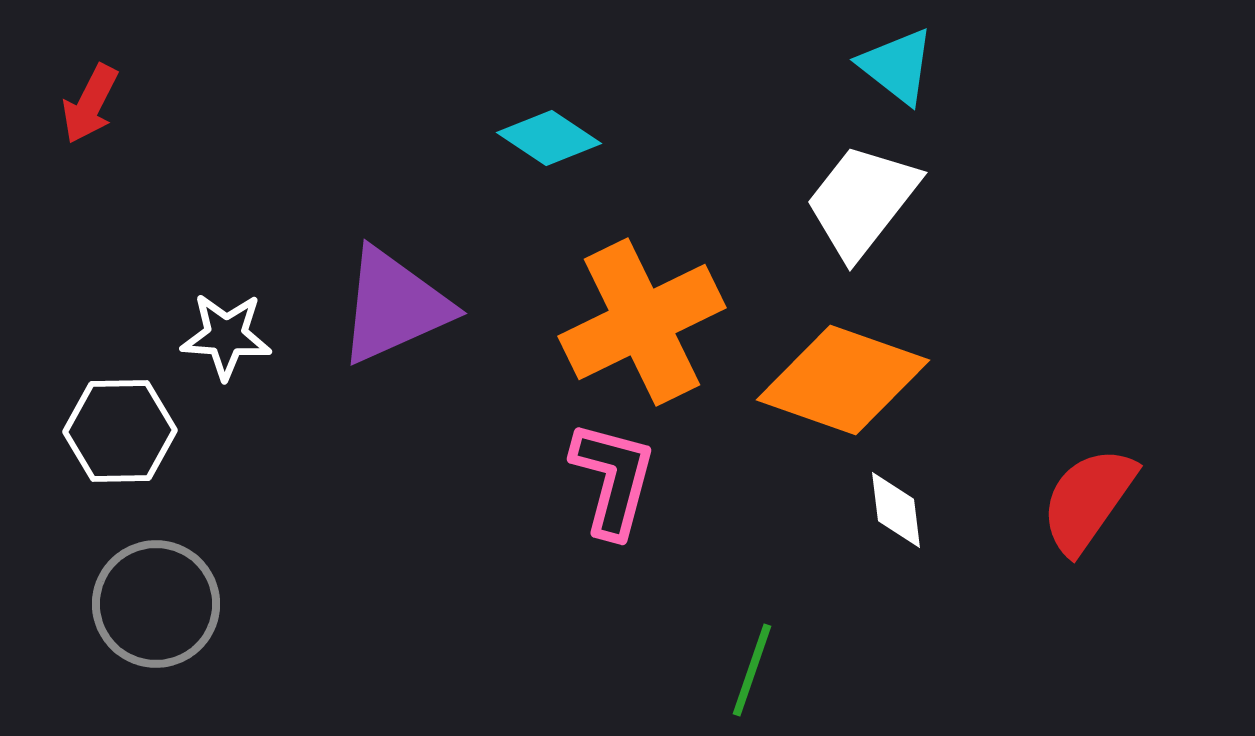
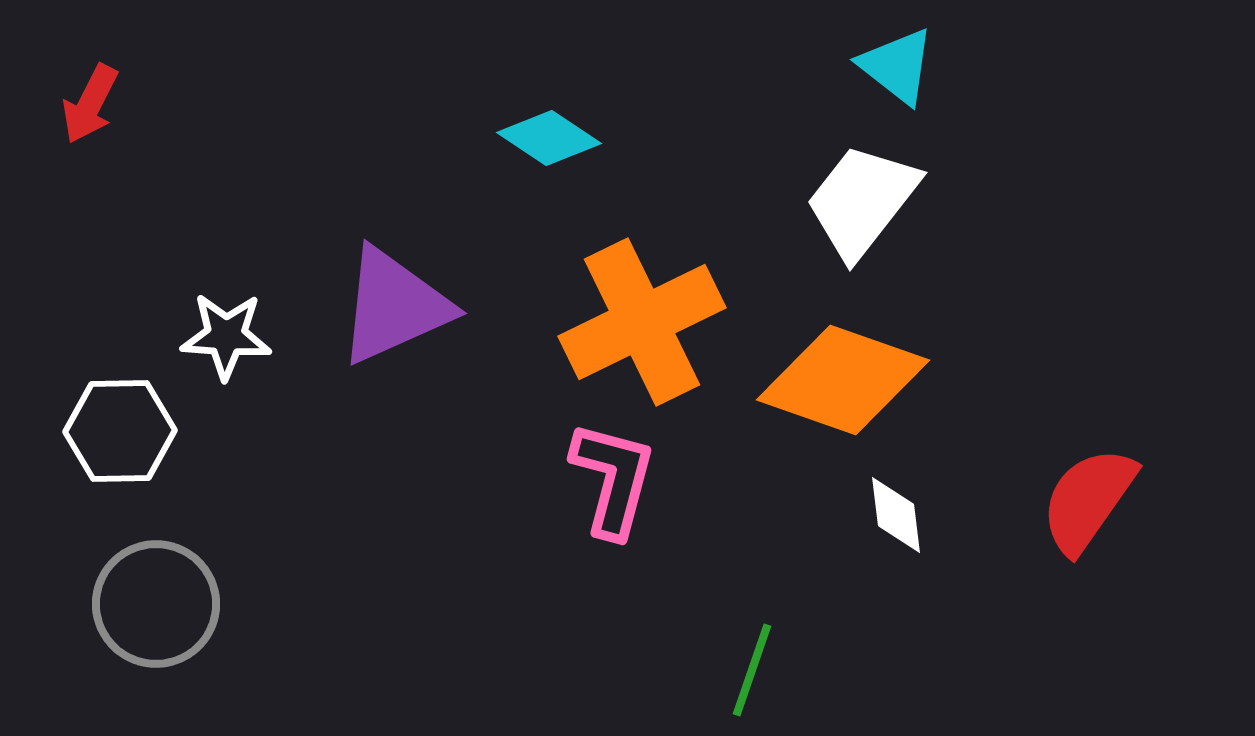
white diamond: moved 5 px down
